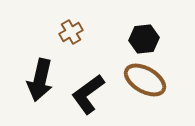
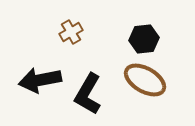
black arrow: rotated 66 degrees clockwise
black L-shape: rotated 24 degrees counterclockwise
